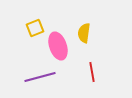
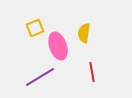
purple line: rotated 16 degrees counterclockwise
